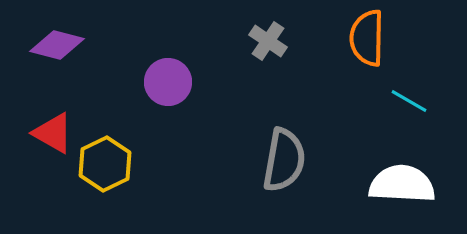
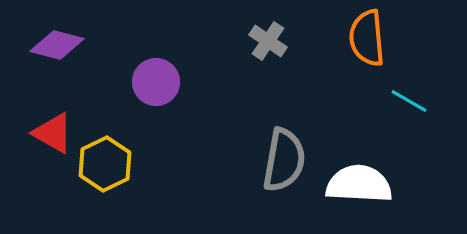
orange semicircle: rotated 6 degrees counterclockwise
purple circle: moved 12 px left
white semicircle: moved 43 px left
